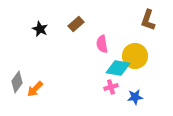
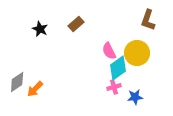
pink semicircle: moved 7 px right, 7 px down; rotated 18 degrees counterclockwise
yellow circle: moved 2 px right, 3 px up
cyan diamond: rotated 45 degrees counterclockwise
gray diamond: rotated 20 degrees clockwise
pink cross: moved 3 px right
